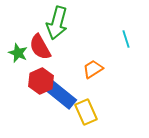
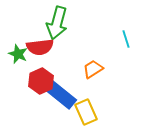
red semicircle: rotated 68 degrees counterclockwise
green star: moved 1 px down
